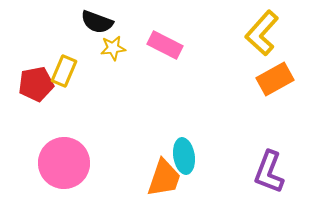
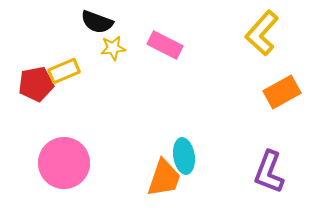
yellow rectangle: rotated 44 degrees clockwise
orange rectangle: moved 7 px right, 13 px down
